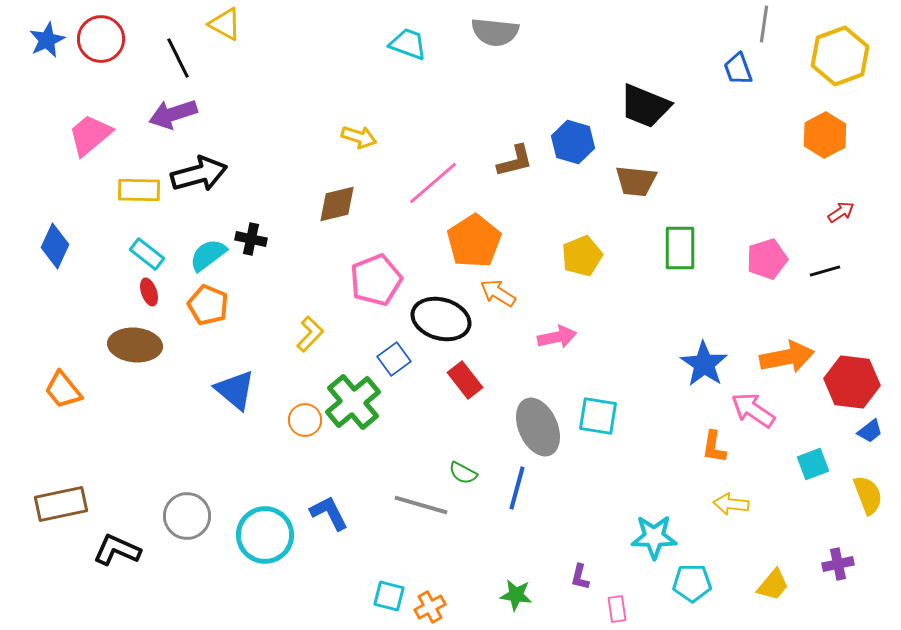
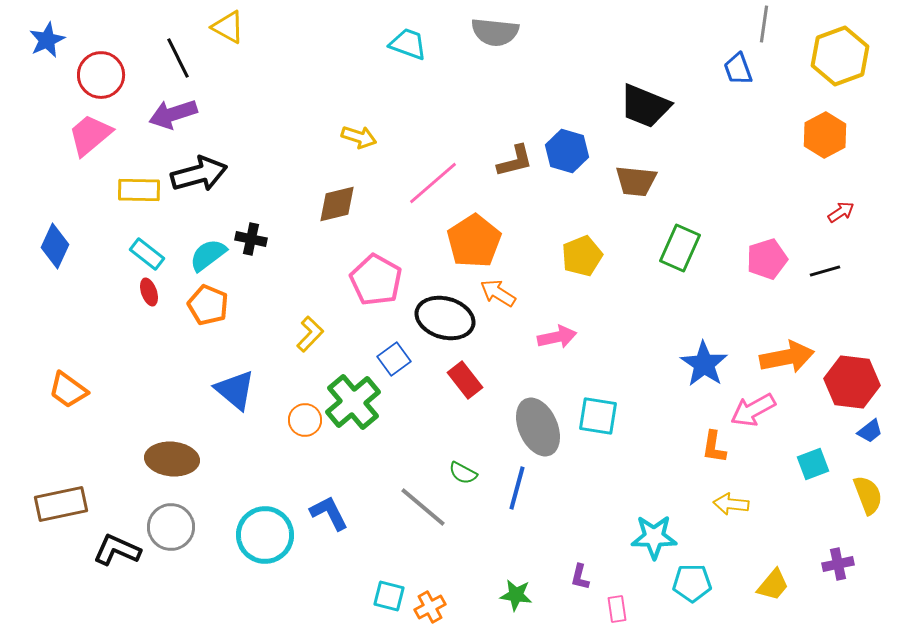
yellow triangle at (225, 24): moved 3 px right, 3 px down
red circle at (101, 39): moved 36 px down
blue hexagon at (573, 142): moved 6 px left, 9 px down
green rectangle at (680, 248): rotated 24 degrees clockwise
pink pentagon at (376, 280): rotated 21 degrees counterclockwise
black ellipse at (441, 319): moved 4 px right, 1 px up
brown ellipse at (135, 345): moved 37 px right, 114 px down
orange trapezoid at (63, 390): moved 5 px right; rotated 15 degrees counterclockwise
pink arrow at (753, 410): rotated 63 degrees counterclockwise
gray line at (421, 505): moved 2 px right, 2 px down; rotated 24 degrees clockwise
gray circle at (187, 516): moved 16 px left, 11 px down
